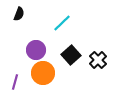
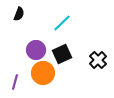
black square: moved 9 px left, 1 px up; rotated 18 degrees clockwise
